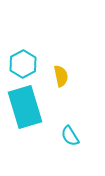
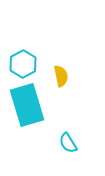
cyan rectangle: moved 2 px right, 2 px up
cyan semicircle: moved 2 px left, 7 px down
